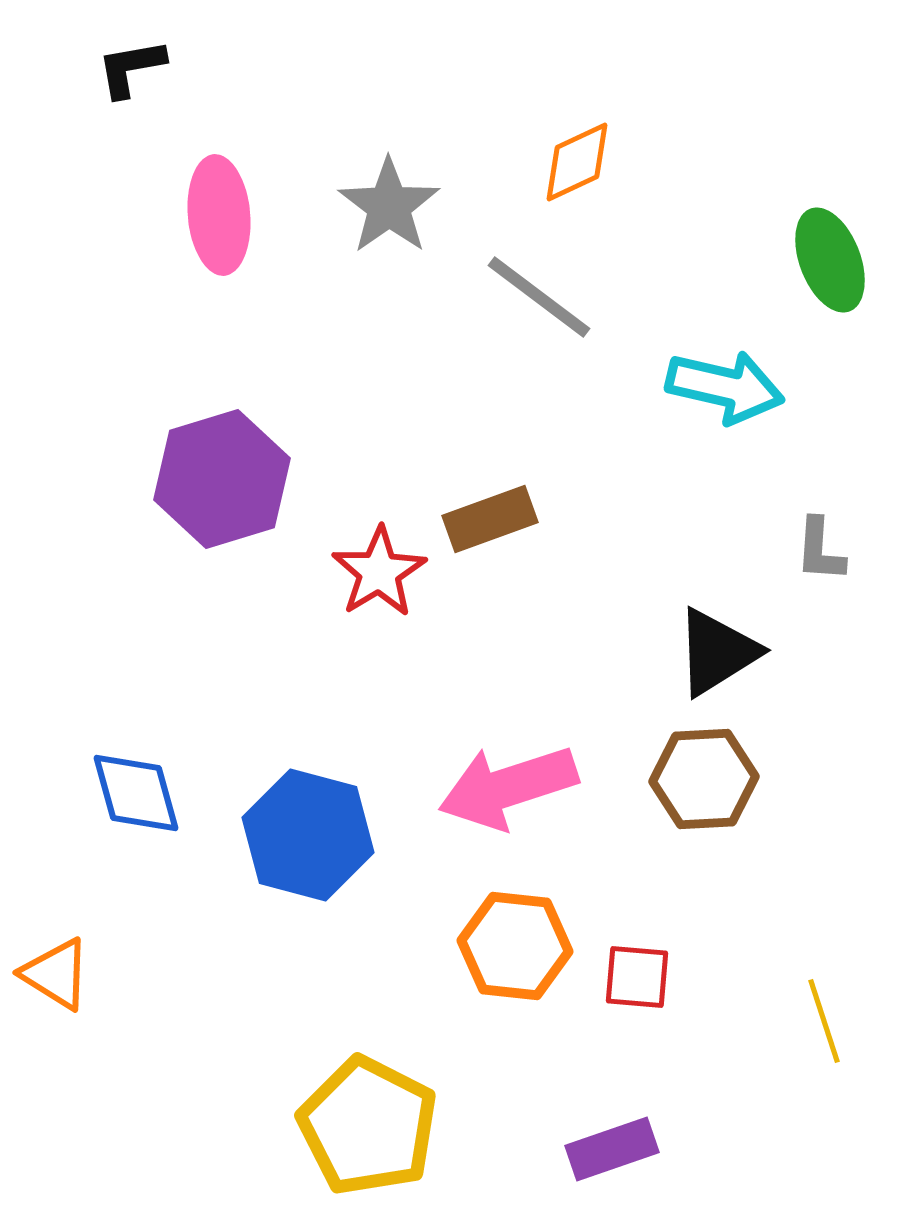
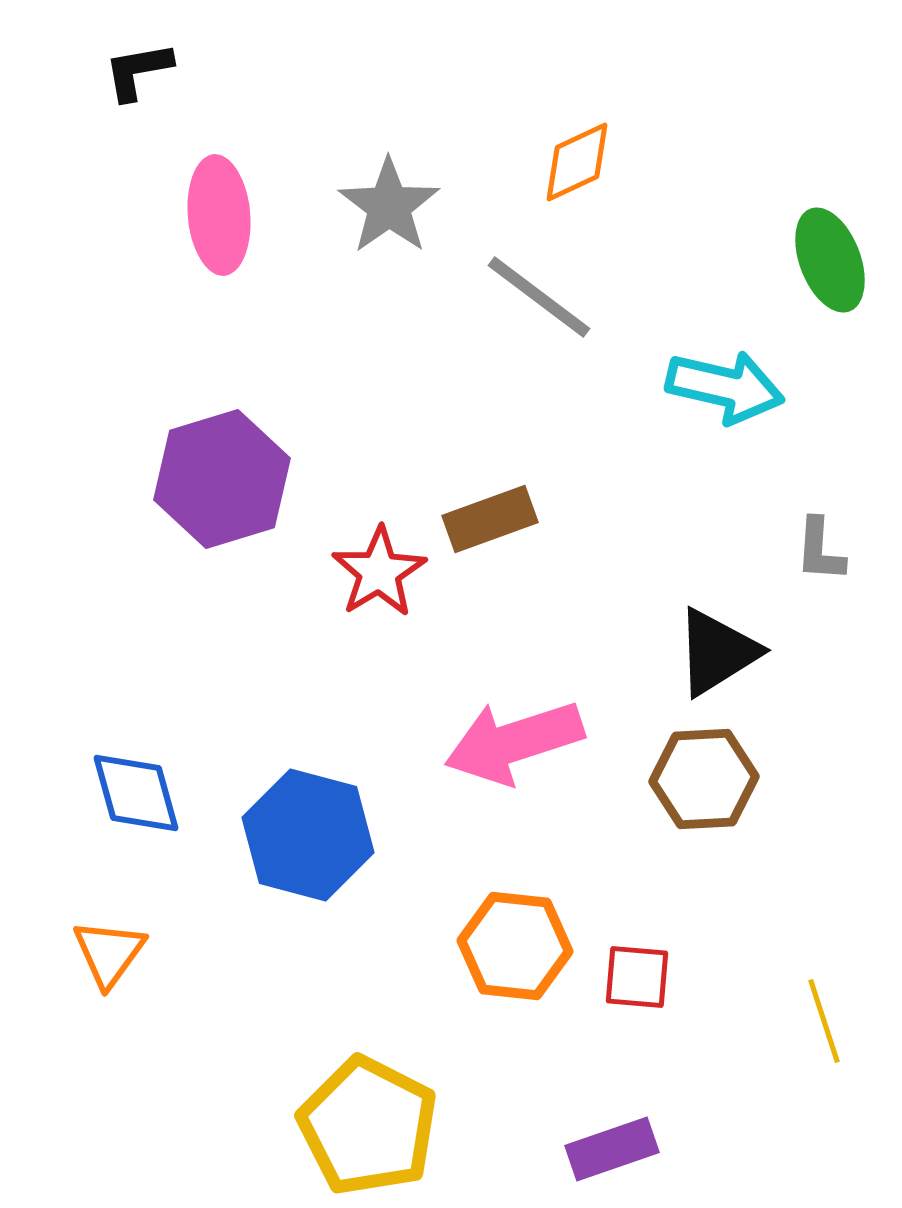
black L-shape: moved 7 px right, 3 px down
pink arrow: moved 6 px right, 45 px up
orange triangle: moved 53 px right, 21 px up; rotated 34 degrees clockwise
